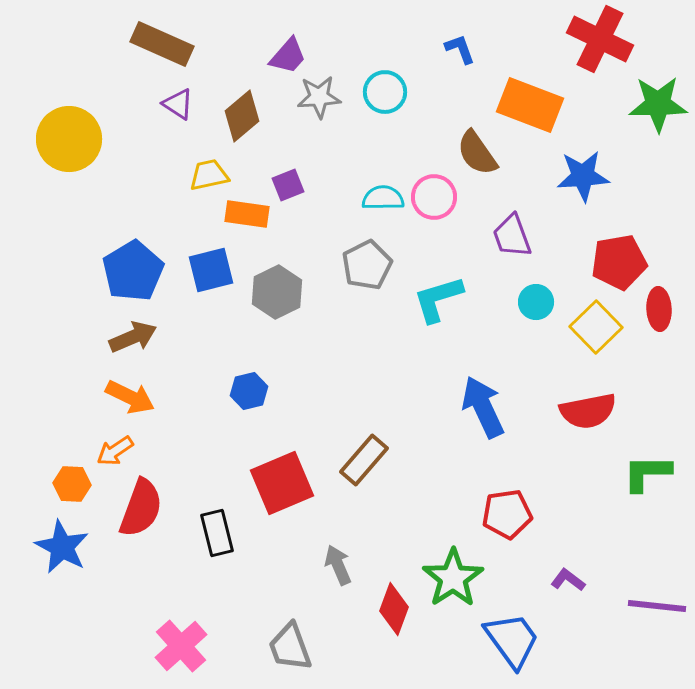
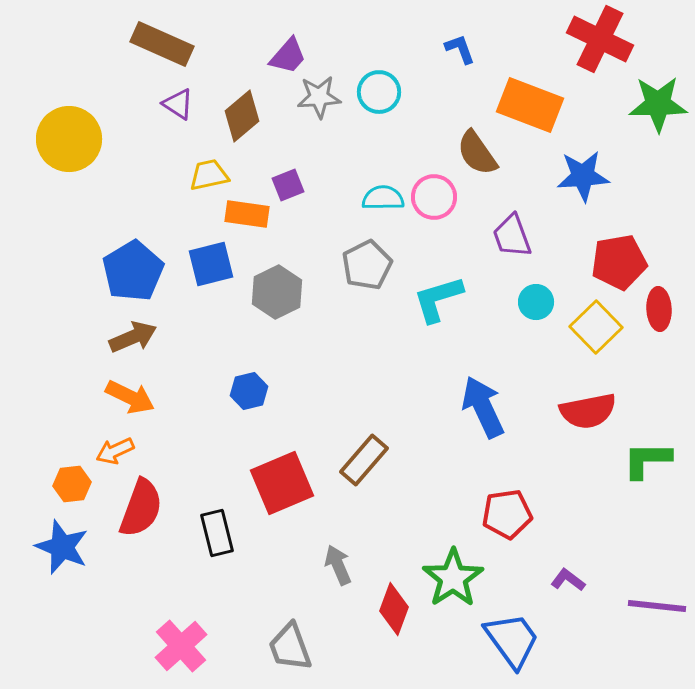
cyan circle at (385, 92): moved 6 px left
blue square at (211, 270): moved 6 px up
orange arrow at (115, 451): rotated 9 degrees clockwise
green L-shape at (647, 473): moved 13 px up
orange hexagon at (72, 484): rotated 9 degrees counterclockwise
blue star at (62, 547): rotated 6 degrees counterclockwise
